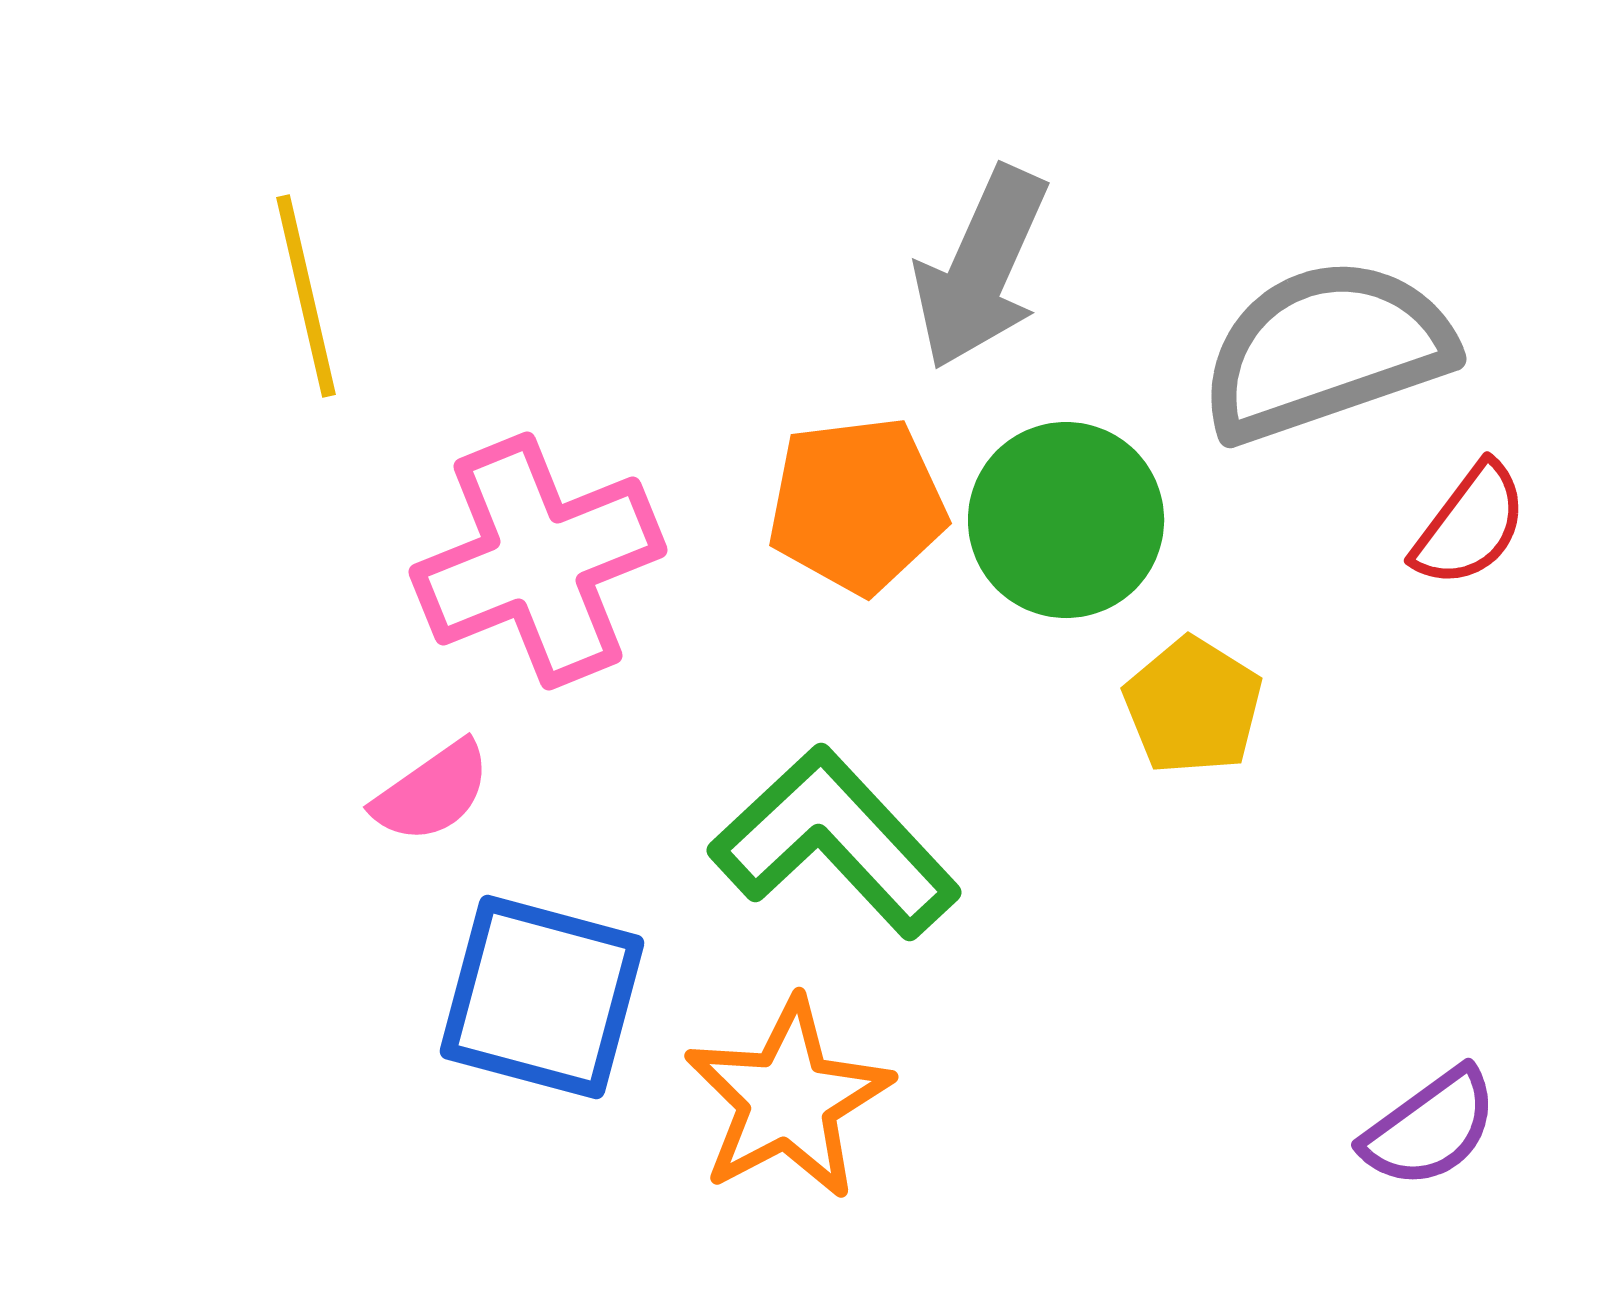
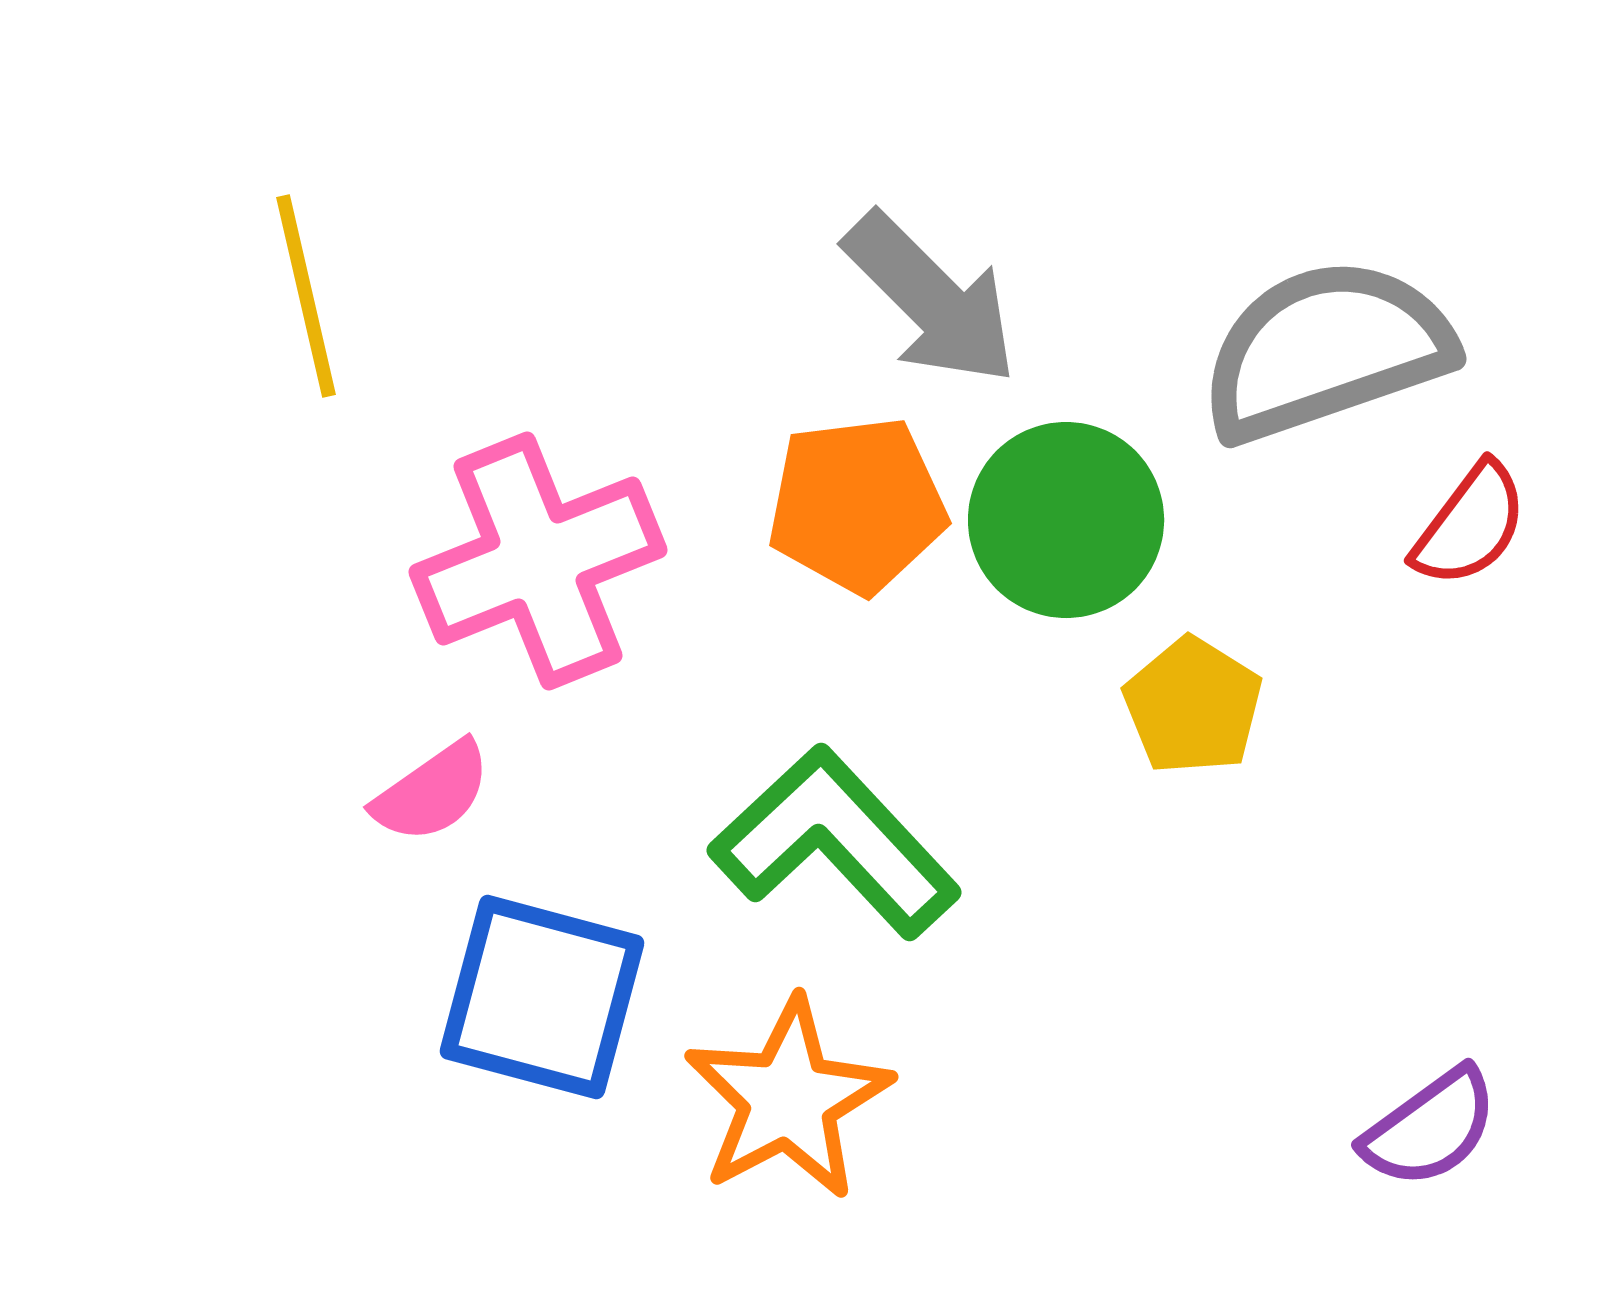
gray arrow: moved 50 px left, 31 px down; rotated 69 degrees counterclockwise
